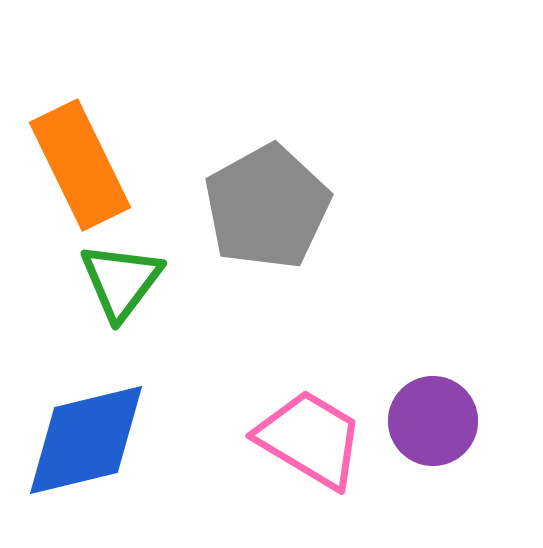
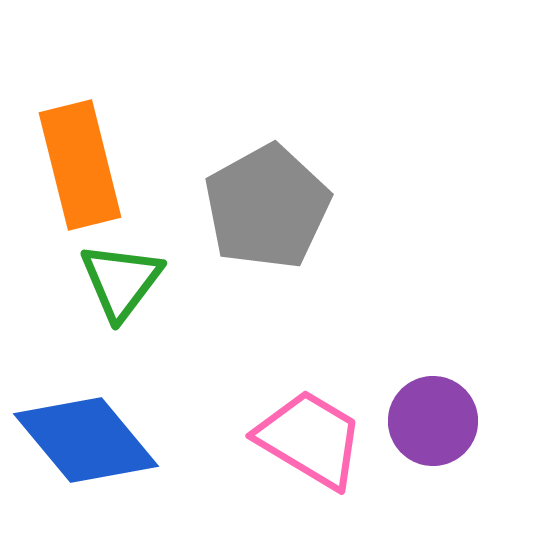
orange rectangle: rotated 12 degrees clockwise
blue diamond: rotated 64 degrees clockwise
